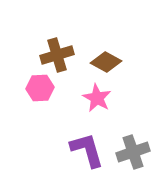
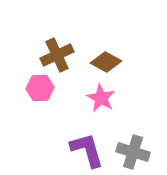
brown cross: rotated 8 degrees counterclockwise
pink star: moved 4 px right
gray cross: rotated 36 degrees clockwise
